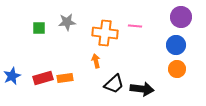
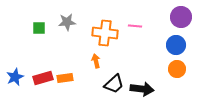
blue star: moved 3 px right, 1 px down
